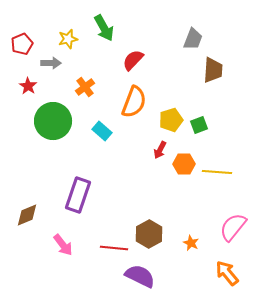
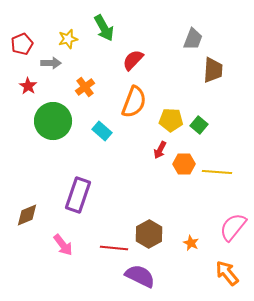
yellow pentagon: rotated 20 degrees clockwise
green square: rotated 30 degrees counterclockwise
